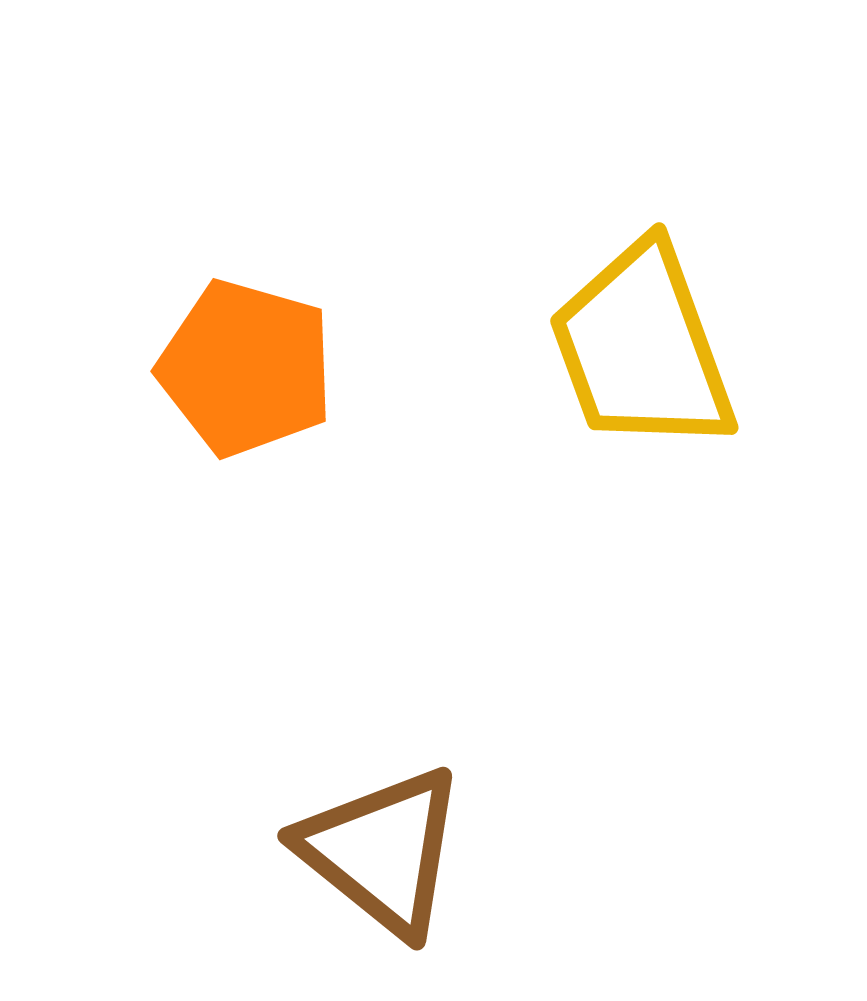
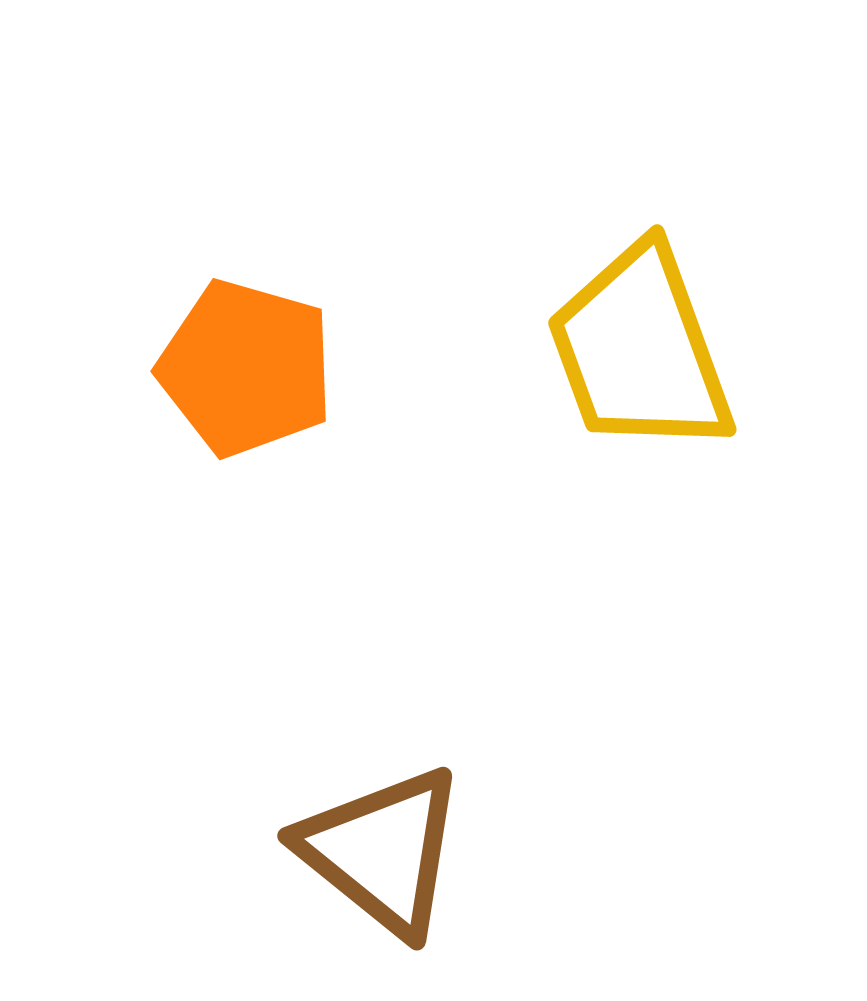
yellow trapezoid: moved 2 px left, 2 px down
